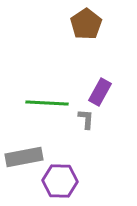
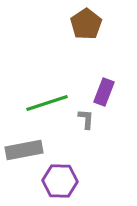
purple rectangle: moved 4 px right; rotated 8 degrees counterclockwise
green line: rotated 21 degrees counterclockwise
gray rectangle: moved 7 px up
